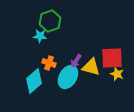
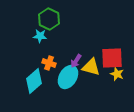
green hexagon: moved 1 px left, 2 px up; rotated 15 degrees counterclockwise
